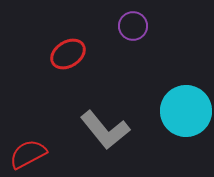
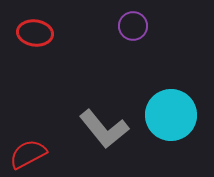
red ellipse: moved 33 px left, 21 px up; rotated 40 degrees clockwise
cyan circle: moved 15 px left, 4 px down
gray L-shape: moved 1 px left, 1 px up
